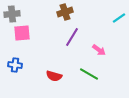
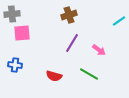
brown cross: moved 4 px right, 3 px down
cyan line: moved 3 px down
purple line: moved 6 px down
